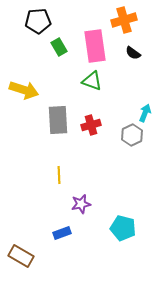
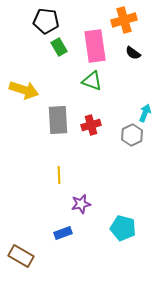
black pentagon: moved 8 px right; rotated 10 degrees clockwise
blue rectangle: moved 1 px right
